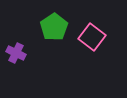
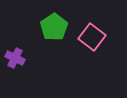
purple cross: moved 1 px left, 5 px down
